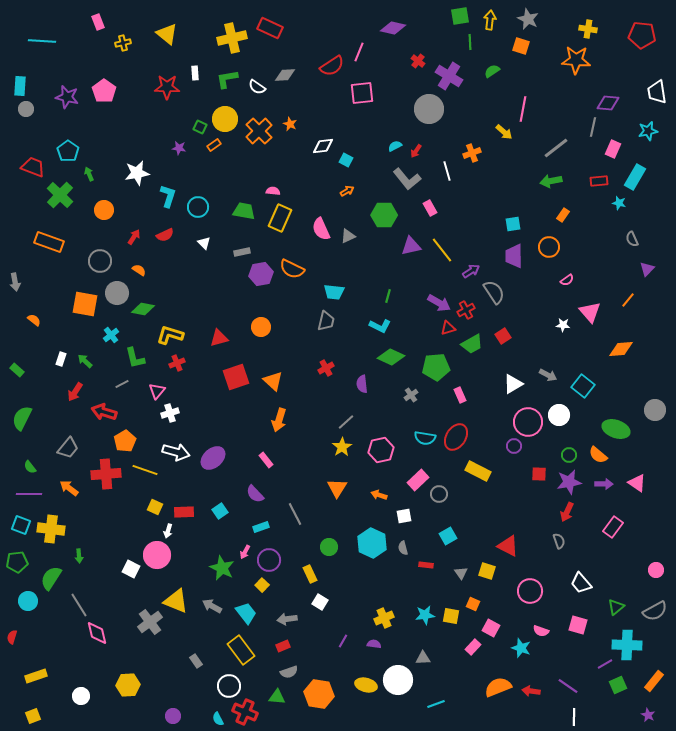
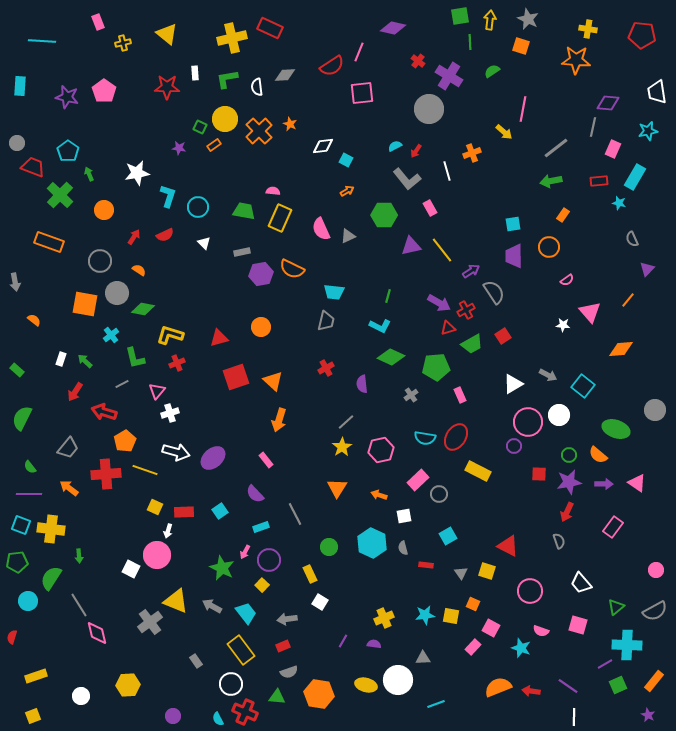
white semicircle at (257, 87): rotated 48 degrees clockwise
gray circle at (26, 109): moved 9 px left, 34 px down
white circle at (229, 686): moved 2 px right, 2 px up
